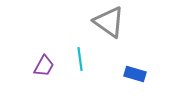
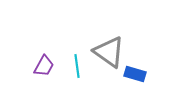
gray triangle: moved 30 px down
cyan line: moved 3 px left, 7 px down
